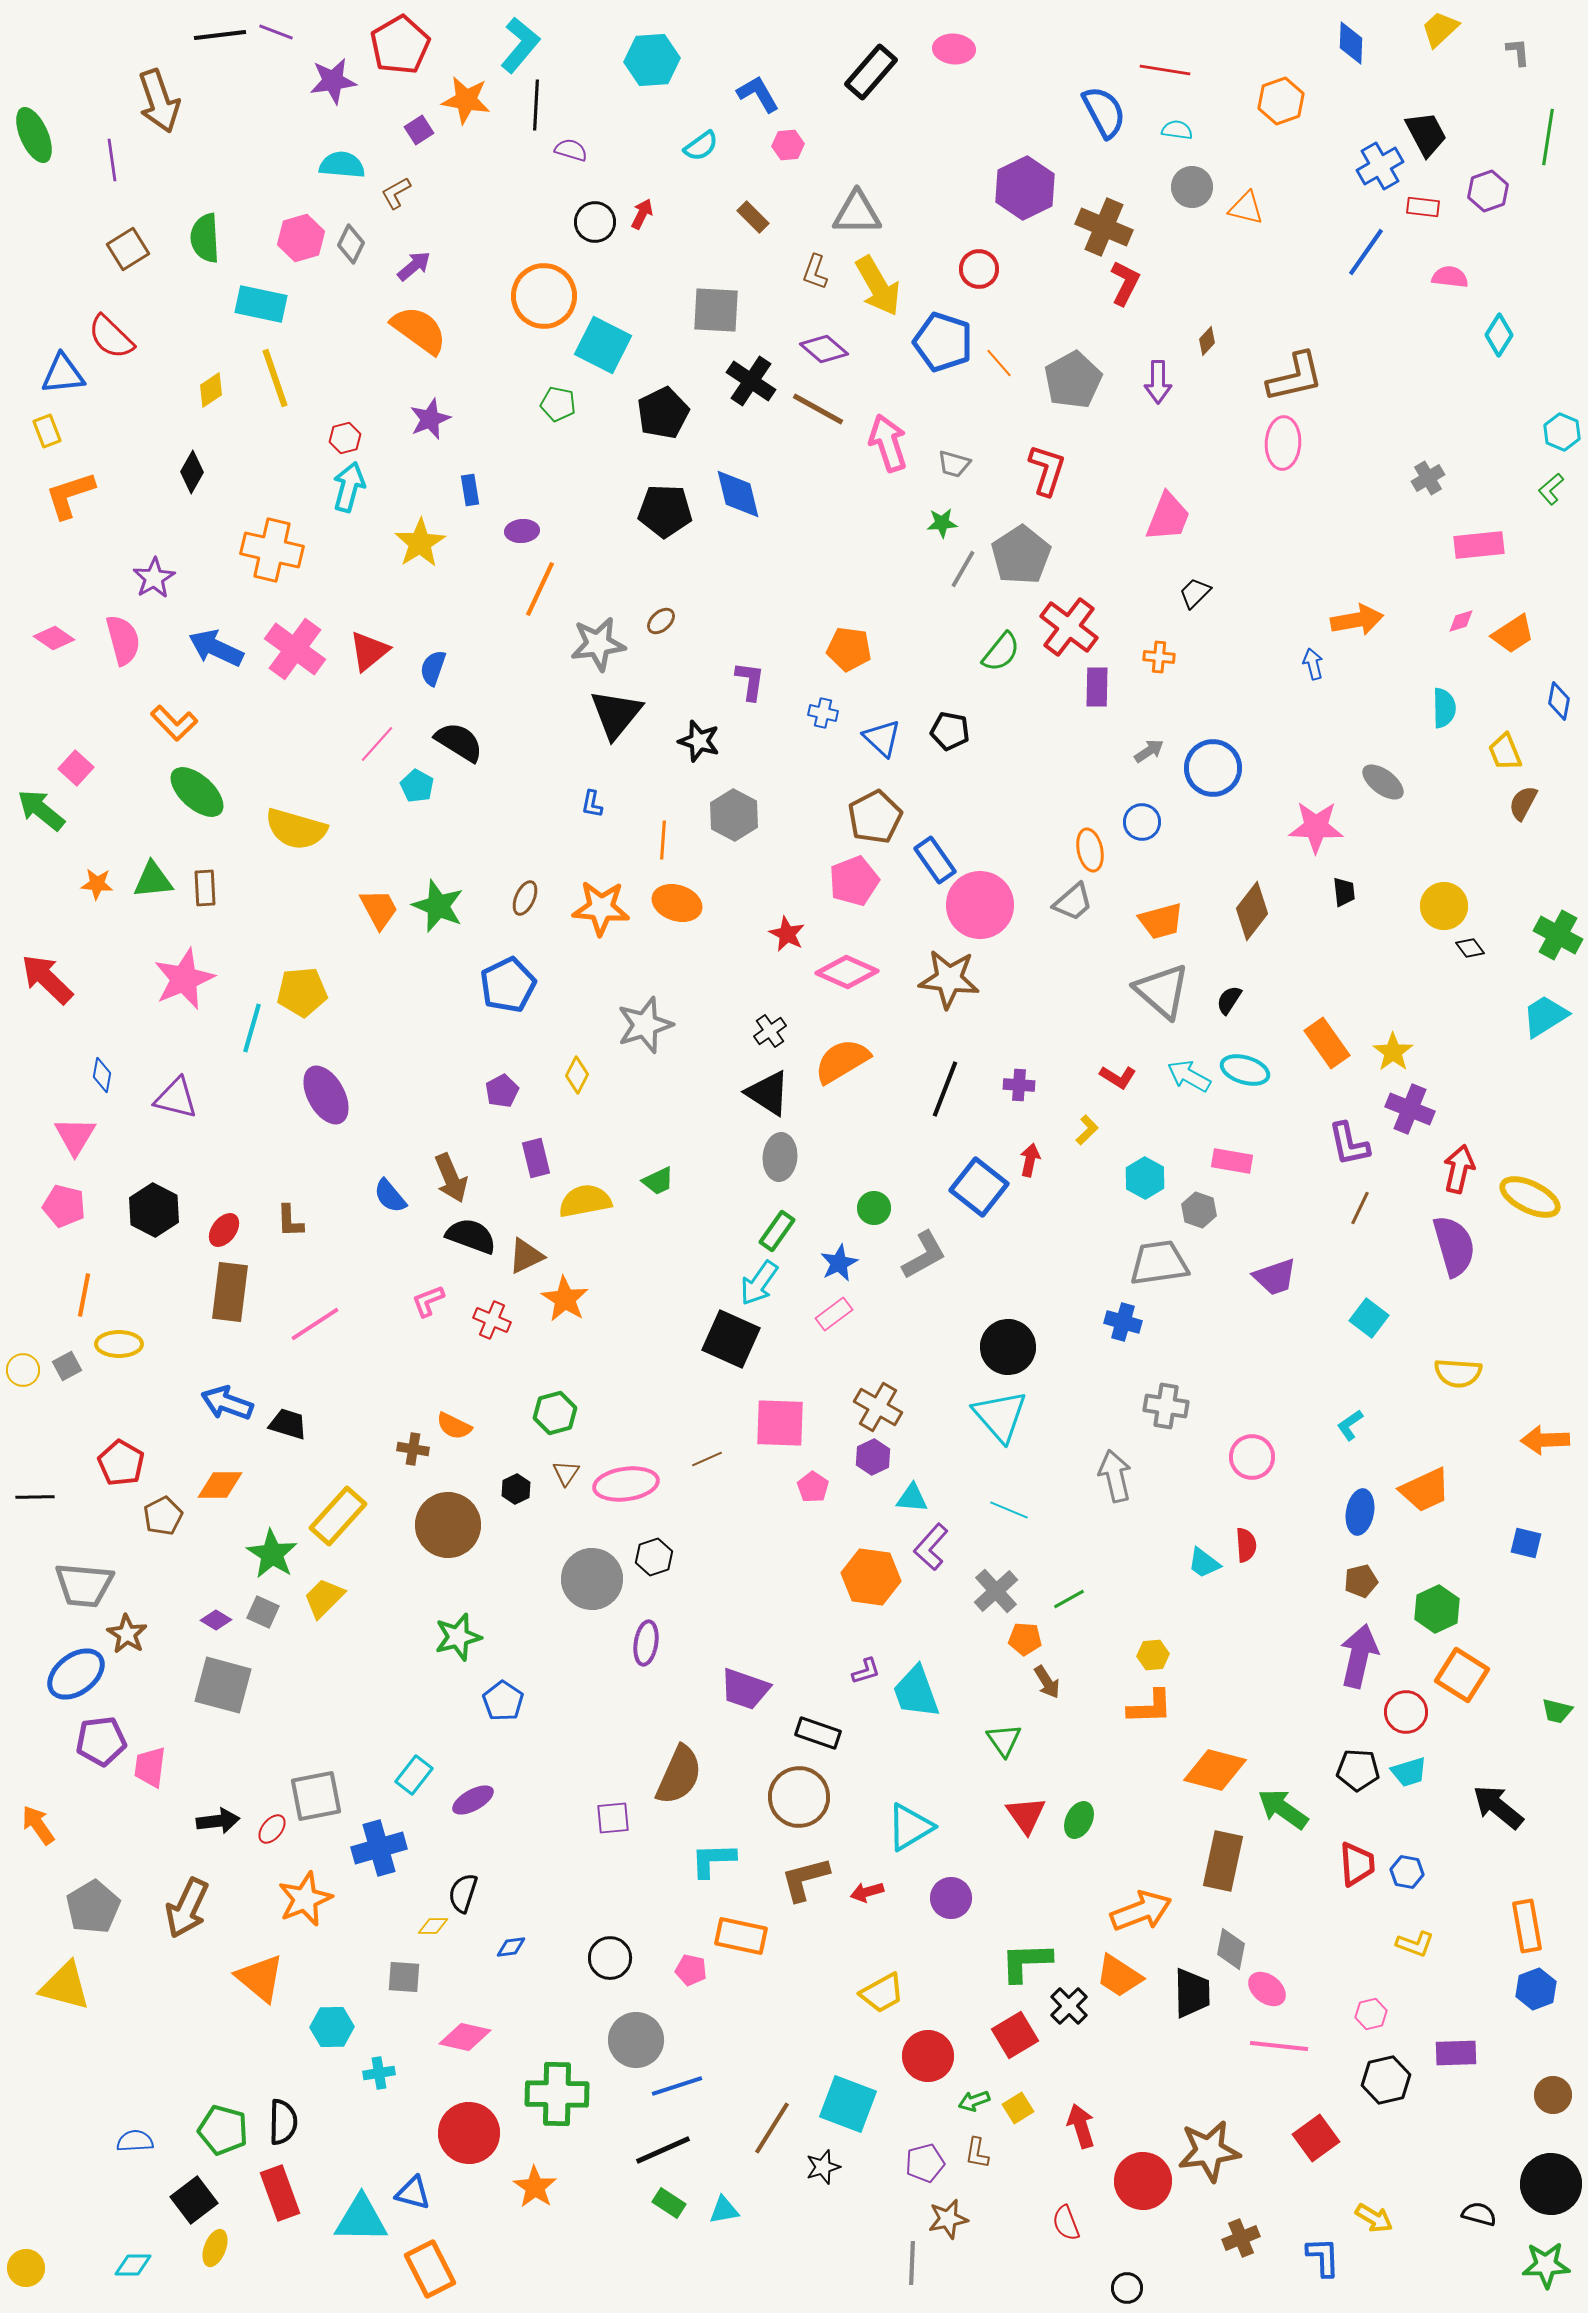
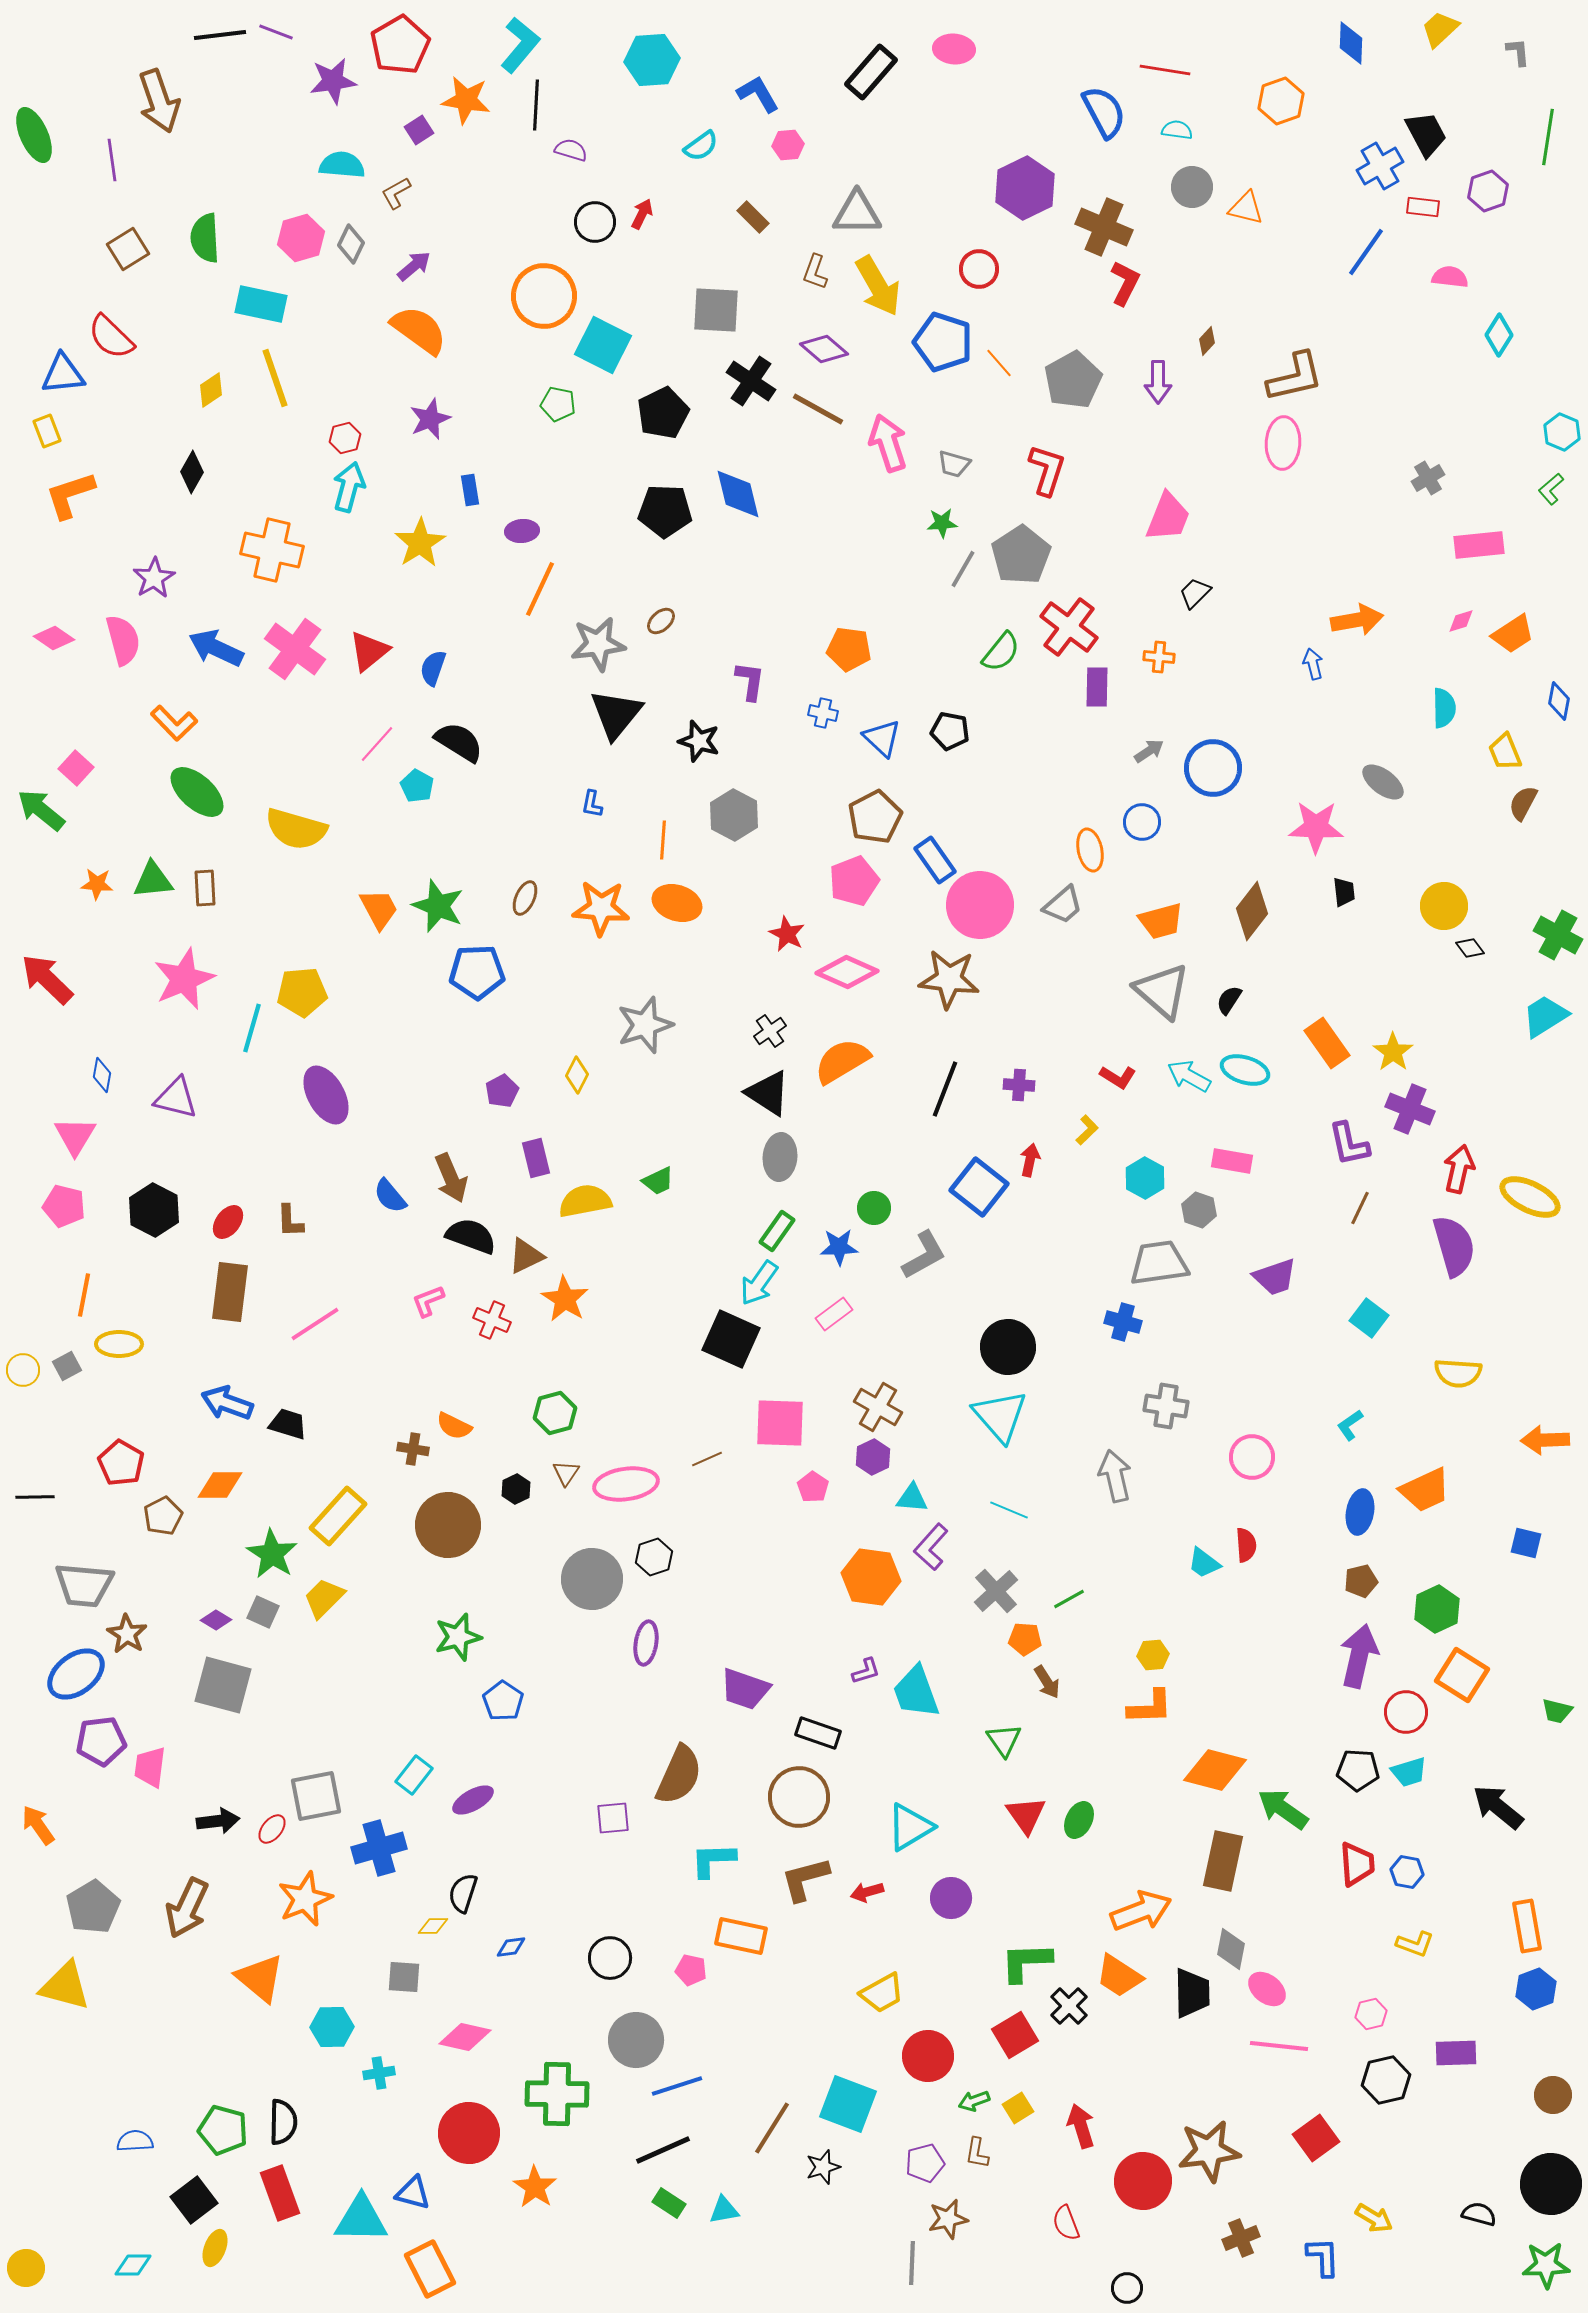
gray trapezoid at (1073, 902): moved 10 px left, 3 px down
blue pentagon at (508, 985): moved 31 px left, 13 px up; rotated 24 degrees clockwise
red ellipse at (224, 1230): moved 4 px right, 8 px up
blue star at (839, 1263): moved 16 px up; rotated 24 degrees clockwise
